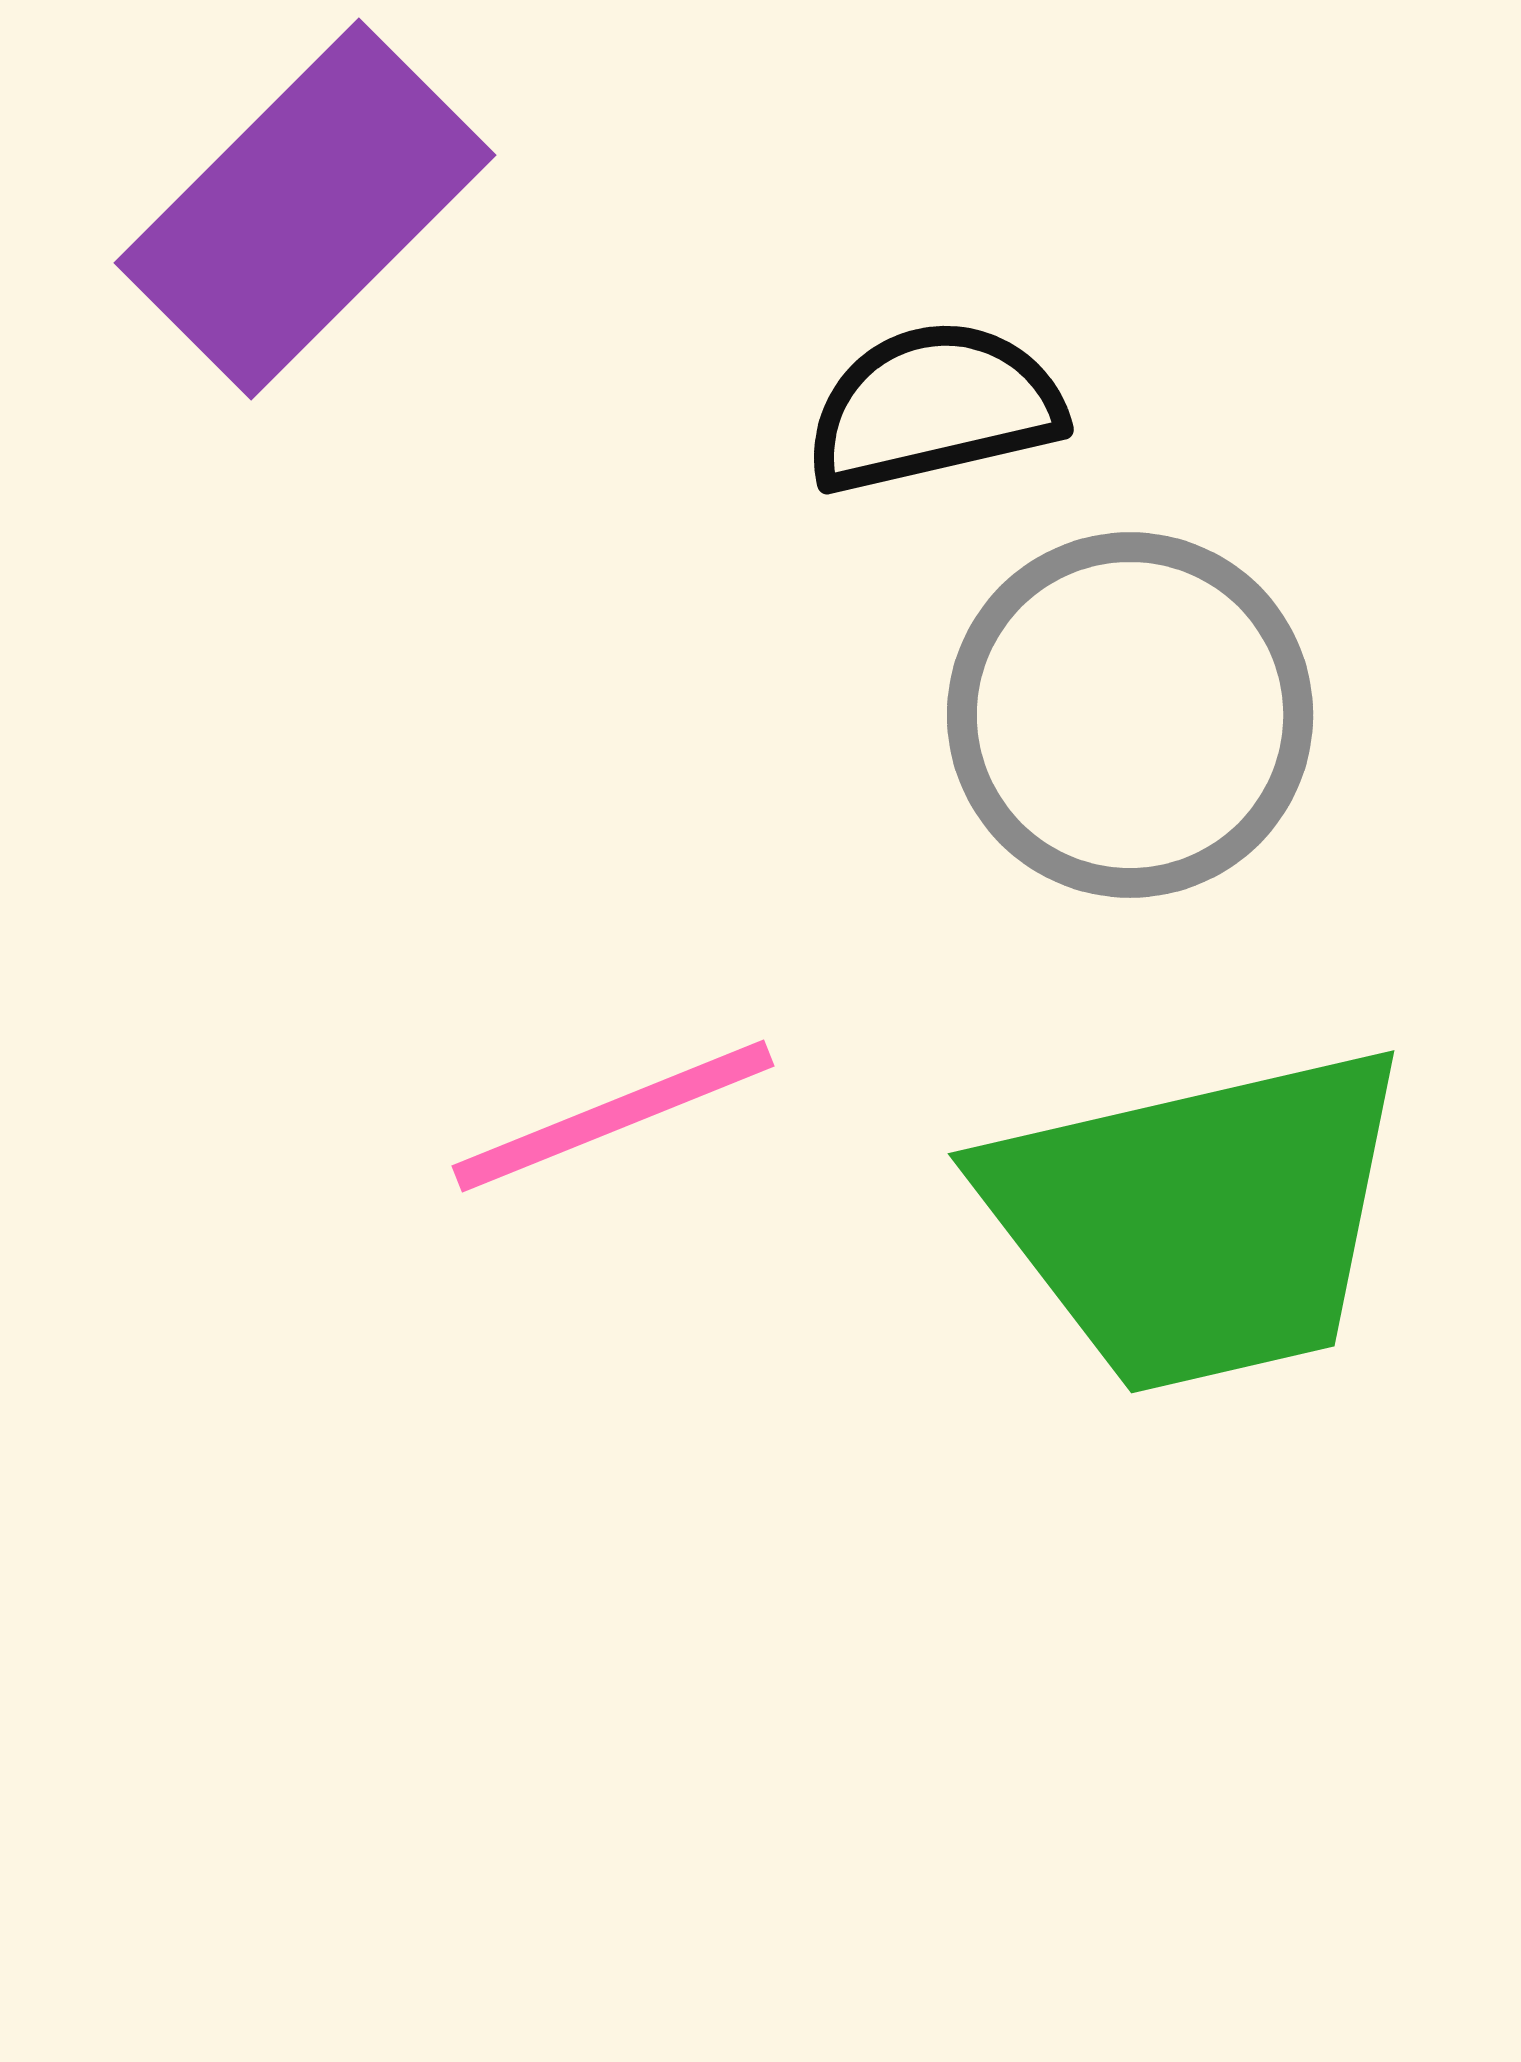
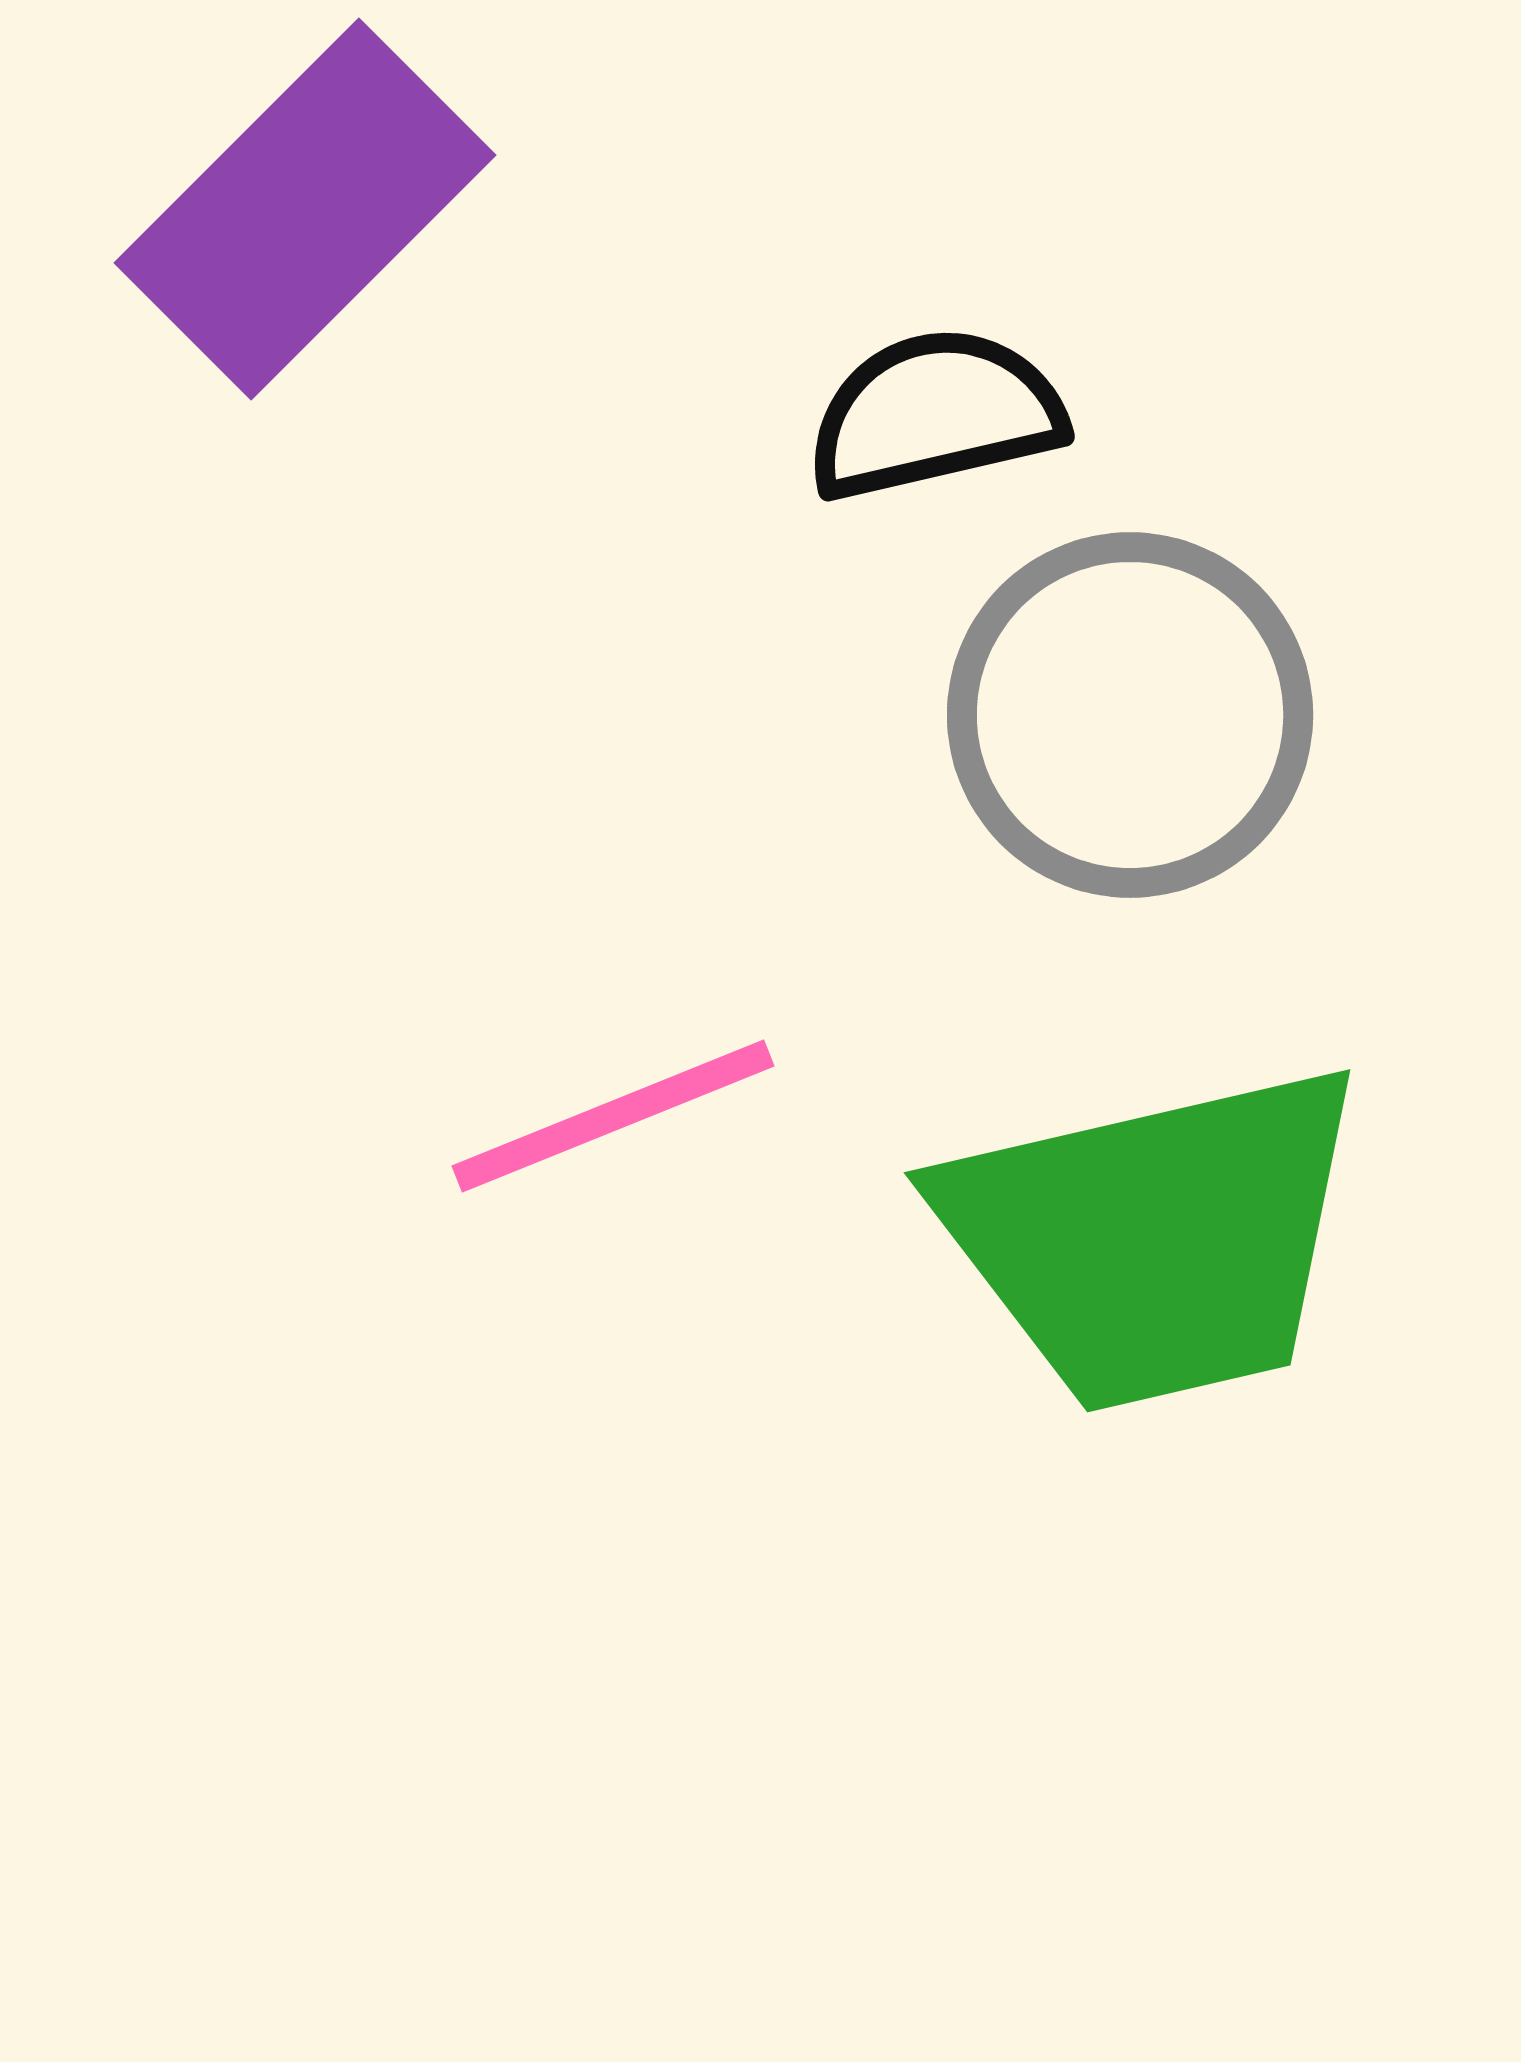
black semicircle: moved 1 px right, 7 px down
green trapezoid: moved 44 px left, 19 px down
